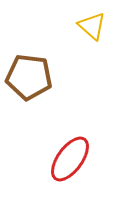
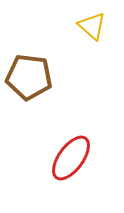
red ellipse: moved 1 px right, 1 px up
